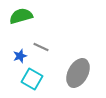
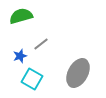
gray line: moved 3 px up; rotated 63 degrees counterclockwise
